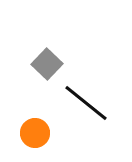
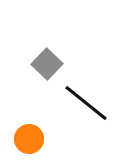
orange circle: moved 6 px left, 6 px down
